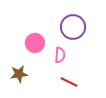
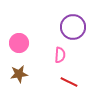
pink circle: moved 16 px left
